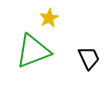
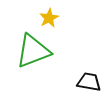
black trapezoid: moved 24 px down; rotated 55 degrees counterclockwise
